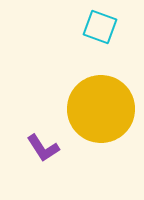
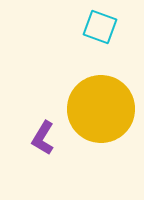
purple L-shape: moved 10 px up; rotated 64 degrees clockwise
